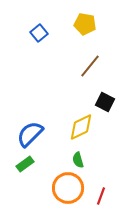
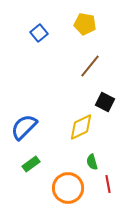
blue semicircle: moved 6 px left, 7 px up
green semicircle: moved 14 px right, 2 px down
green rectangle: moved 6 px right
red line: moved 7 px right, 12 px up; rotated 30 degrees counterclockwise
